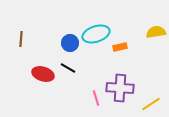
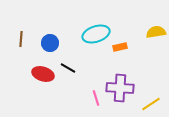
blue circle: moved 20 px left
